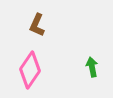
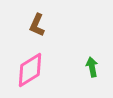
pink diamond: rotated 24 degrees clockwise
